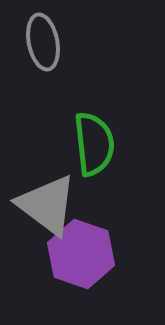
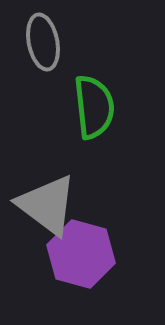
green semicircle: moved 37 px up
purple hexagon: rotated 4 degrees counterclockwise
